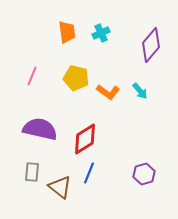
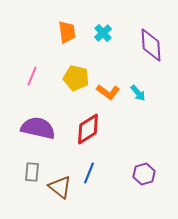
cyan cross: moved 2 px right; rotated 18 degrees counterclockwise
purple diamond: rotated 44 degrees counterclockwise
cyan arrow: moved 2 px left, 2 px down
purple semicircle: moved 2 px left, 1 px up
red diamond: moved 3 px right, 10 px up
